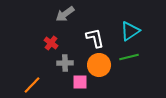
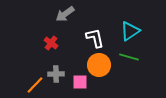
green line: rotated 30 degrees clockwise
gray cross: moved 9 px left, 11 px down
orange line: moved 3 px right
